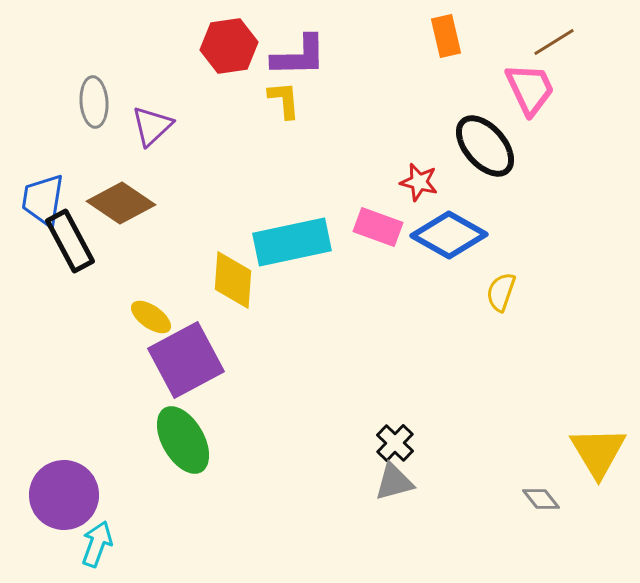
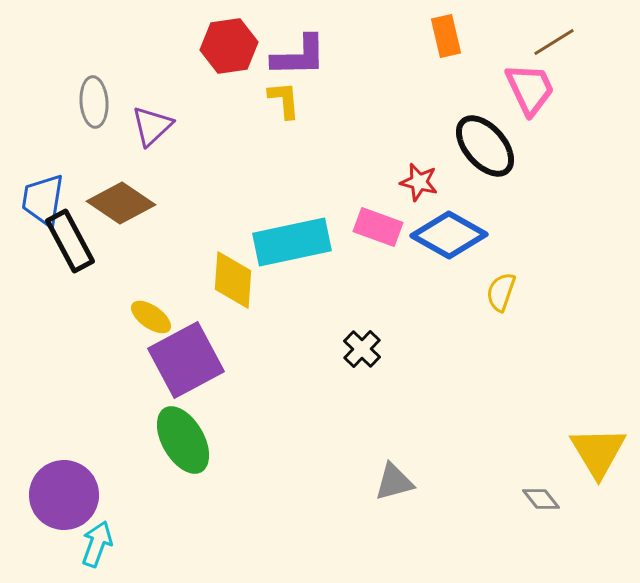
black cross: moved 33 px left, 94 px up
